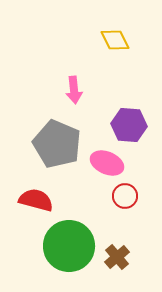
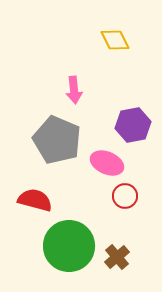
purple hexagon: moved 4 px right; rotated 16 degrees counterclockwise
gray pentagon: moved 4 px up
red semicircle: moved 1 px left
